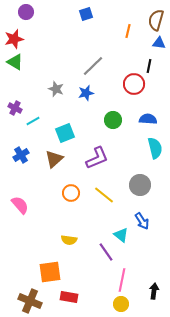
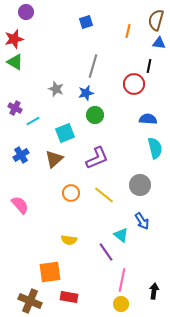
blue square: moved 8 px down
gray line: rotated 30 degrees counterclockwise
green circle: moved 18 px left, 5 px up
